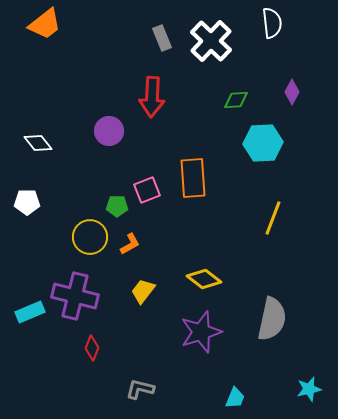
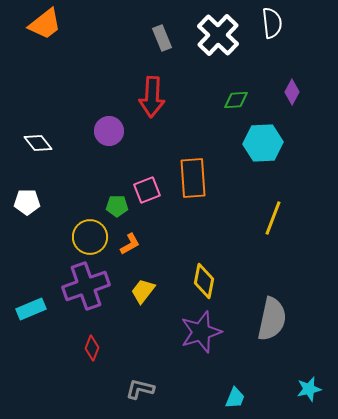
white cross: moved 7 px right, 6 px up
yellow diamond: moved 2 px down; rotated 64 degrees clockwise
purple cross: moved 11 px right, 10 px up; rotated 33 degrees counterclockwise
cyan rectangle: moved 1 px right, 3 px up
